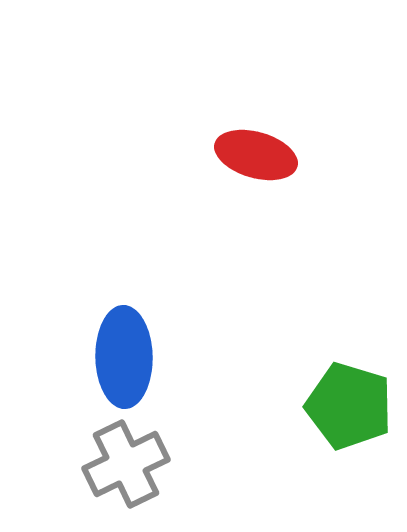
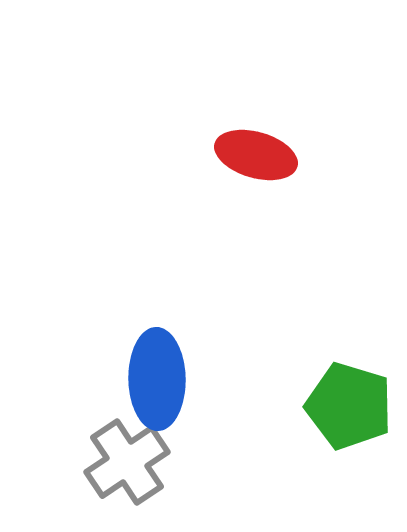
blue ellipse: moved 33 px right, 22 px down
gray cross: moved 1 px right, 2 px up; rotated 8 degrees counterclockwise
